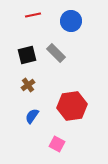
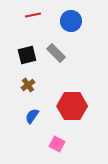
red hexagon: rotated 8 degrees clockwise
